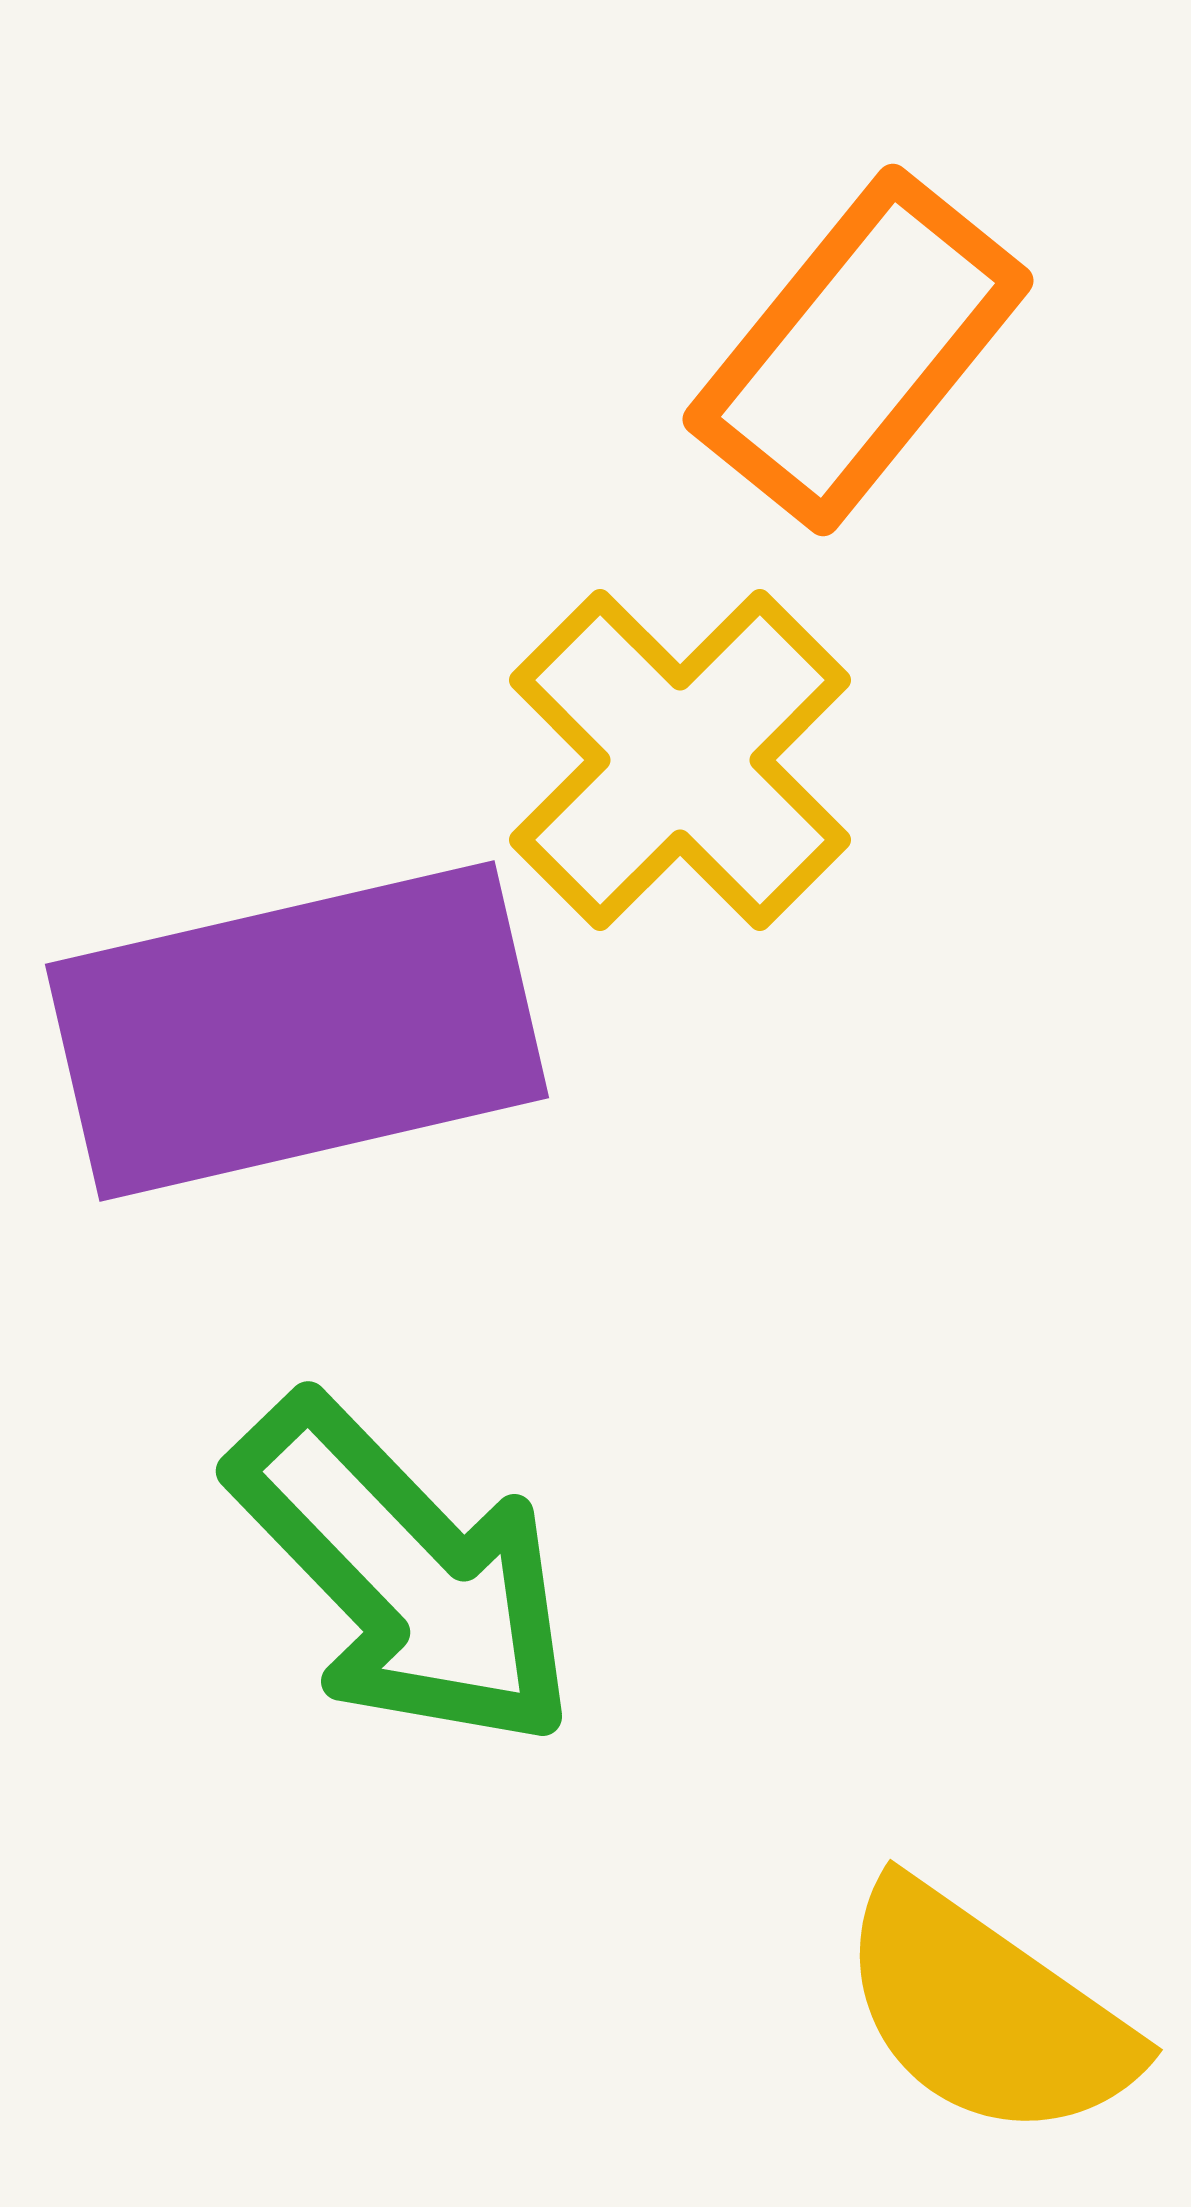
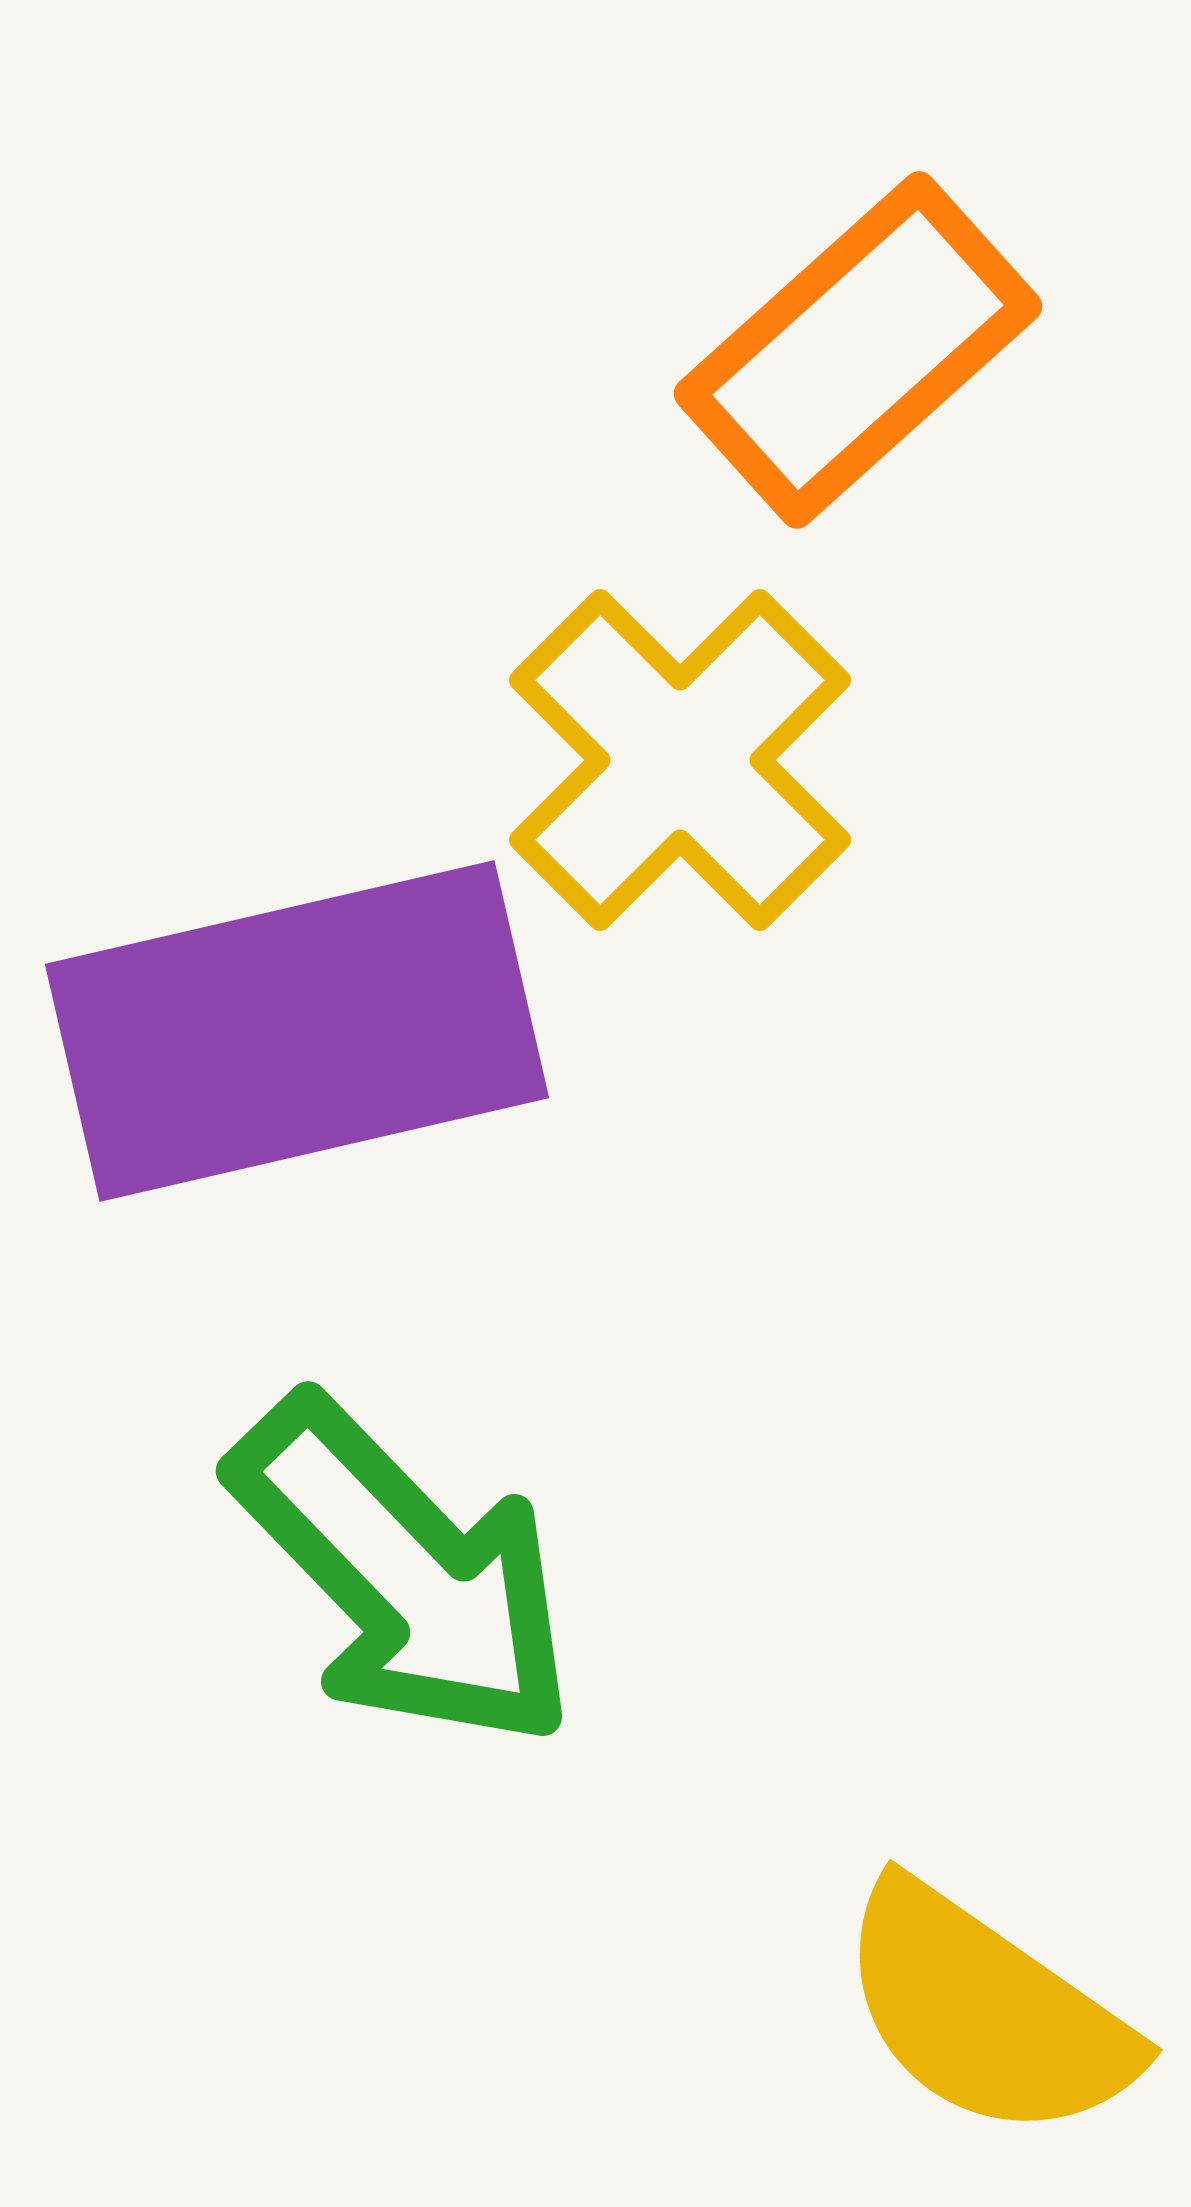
orange rectangle: rotated 9 degrees clockwise
